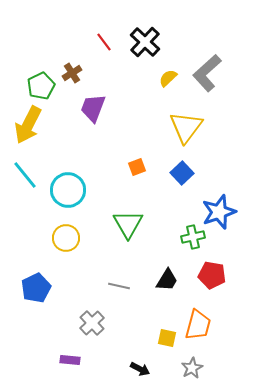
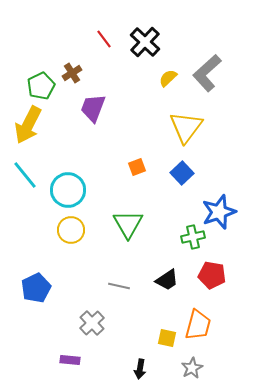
red line: moved 3 px up
yellow circle: moved 5 px right, 8 px up
black trapezoid: rotated 25 degrees clockwise
black arrow: rotated 72 degrees clockwise
